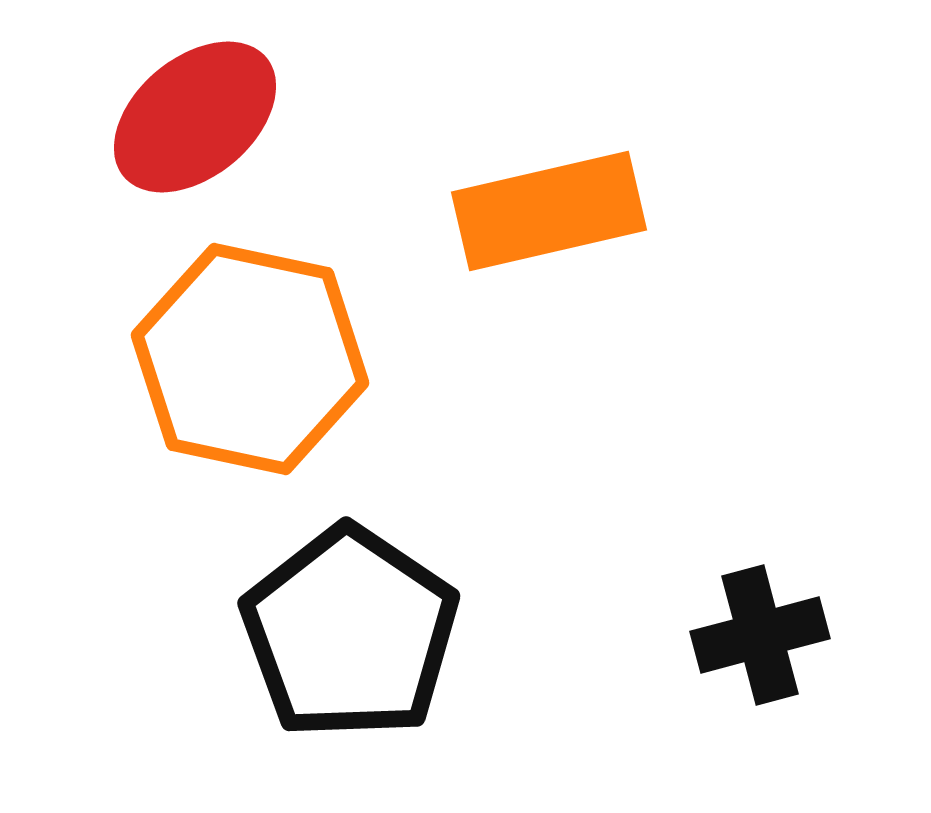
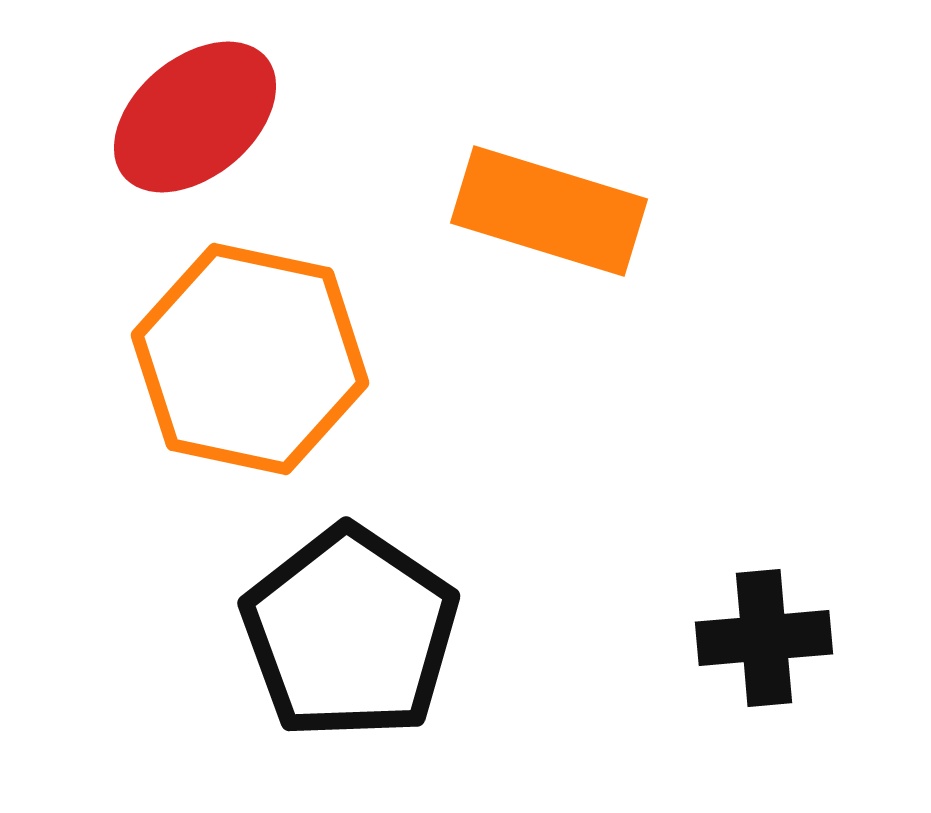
orange rectangle: rotated 30 degrees clockwise
black cross: moved 4 px right, 3 px down; rotated 10 degrees clockwise
